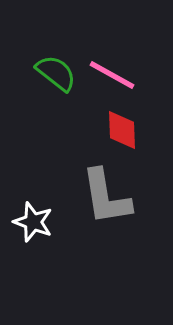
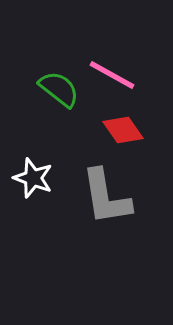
green semicircle: moved 3 px right, 16 px down
red diamond: moved 1 px right; rotated 33 degrees counterclockwise
white star: moved 44 px up
